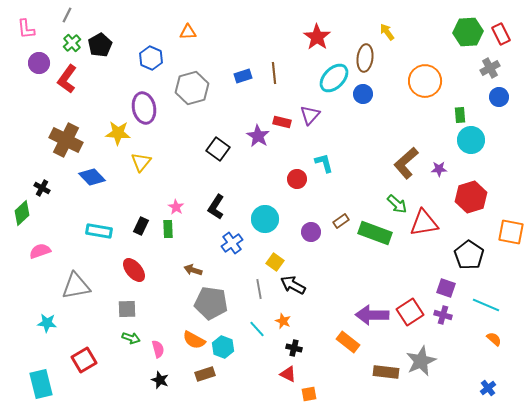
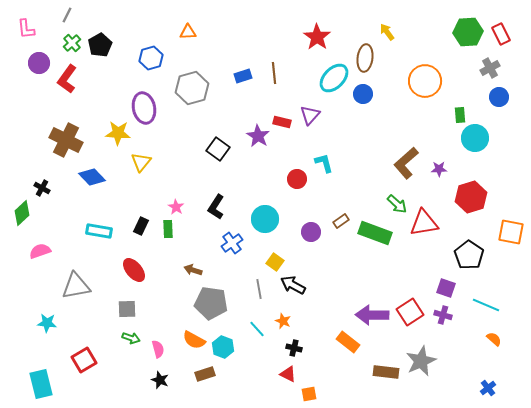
blue hexagon at (151, 58): rotated 20 degrees clockwise
cyan circle at (471, 140): moved 4 px right, 2 px up
